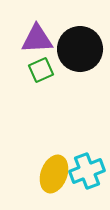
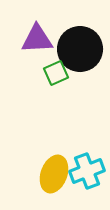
green square: moved 15 px right, 3 px down
